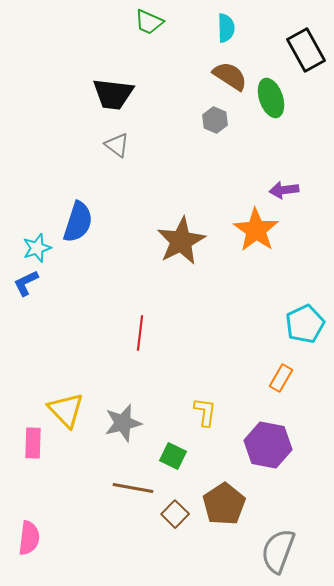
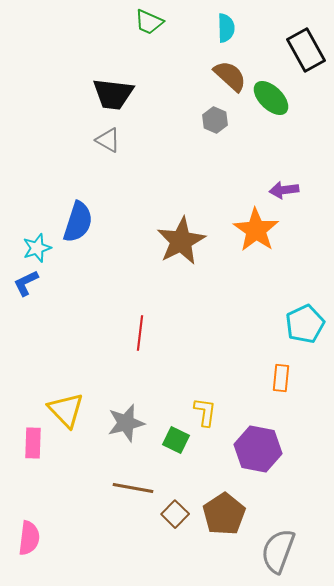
brown semicircle: rotated 9 degrees clockwise
green ellipse: rotated 27 degrees counterclockwise
gray triangle: moved 9 px left, 5 px up; rotated 8 degrees counterclockwise
orange rectangle: rotated 24 degrees counterclockwise
gray star: moved 3 px right
purple hexagon: moved 10 px left, 4 px down
green square: moved 3 px right, 16 px up
brown pentagon: moved 10 px down
